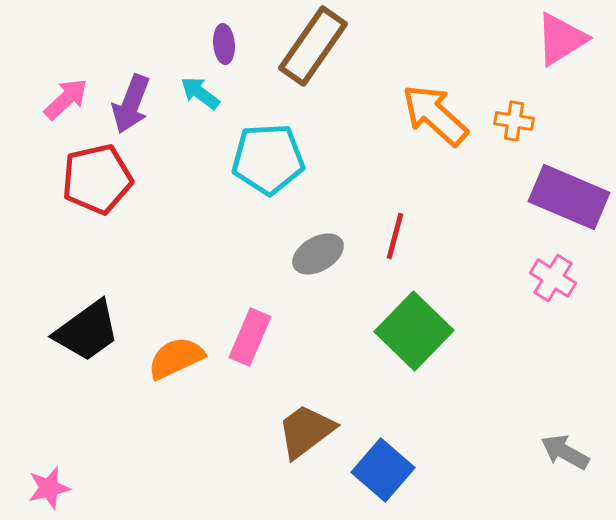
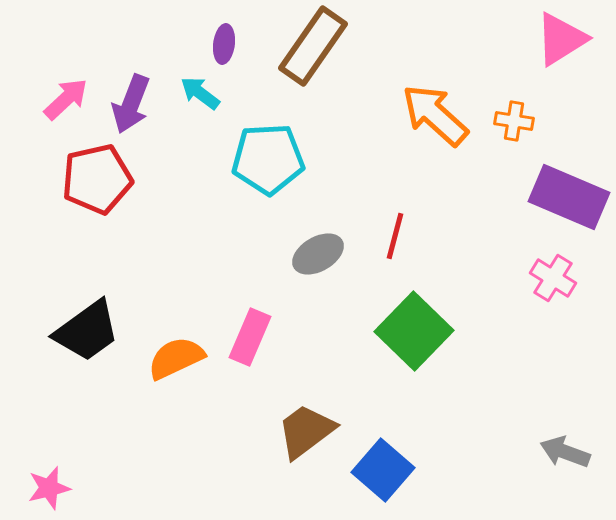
purple ellipse: rotated 12 degrees clockwise
gray arrow: rotated 9 degrees counterclockwise
